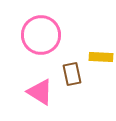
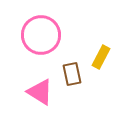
yellow rectangle: rotated 65 degrees counterclockwise
